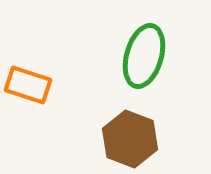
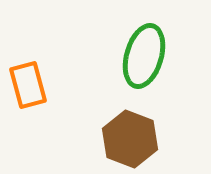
orange rectangle: rotated 57 degrees clockwise
